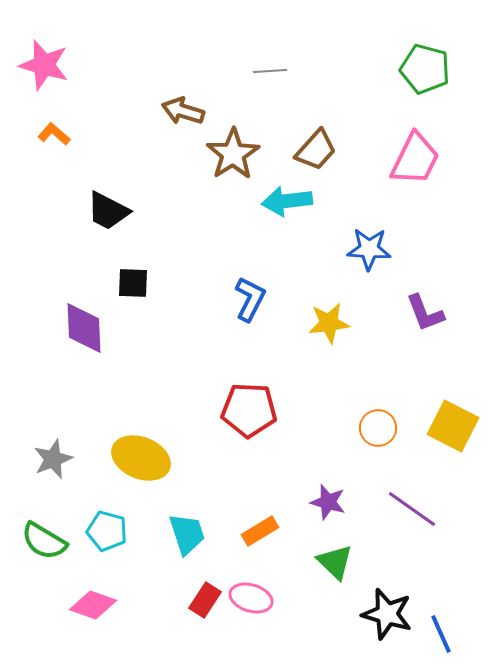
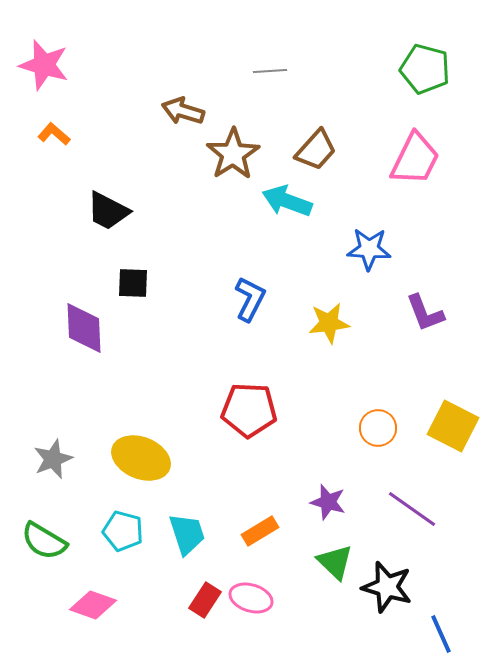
cyan arrow: rotated 27 degrees clockwise
cyan pentagon: moved 16 px right
black star: moved 27 px up
